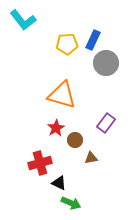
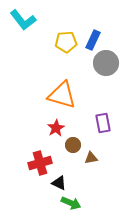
yellow pentagon: moved 1 px left, 2 px up
purple rectangle: moved 3 px left; rotated 48 degrees counterclockwise
brown circle: moved 2 px left, 5 px down
